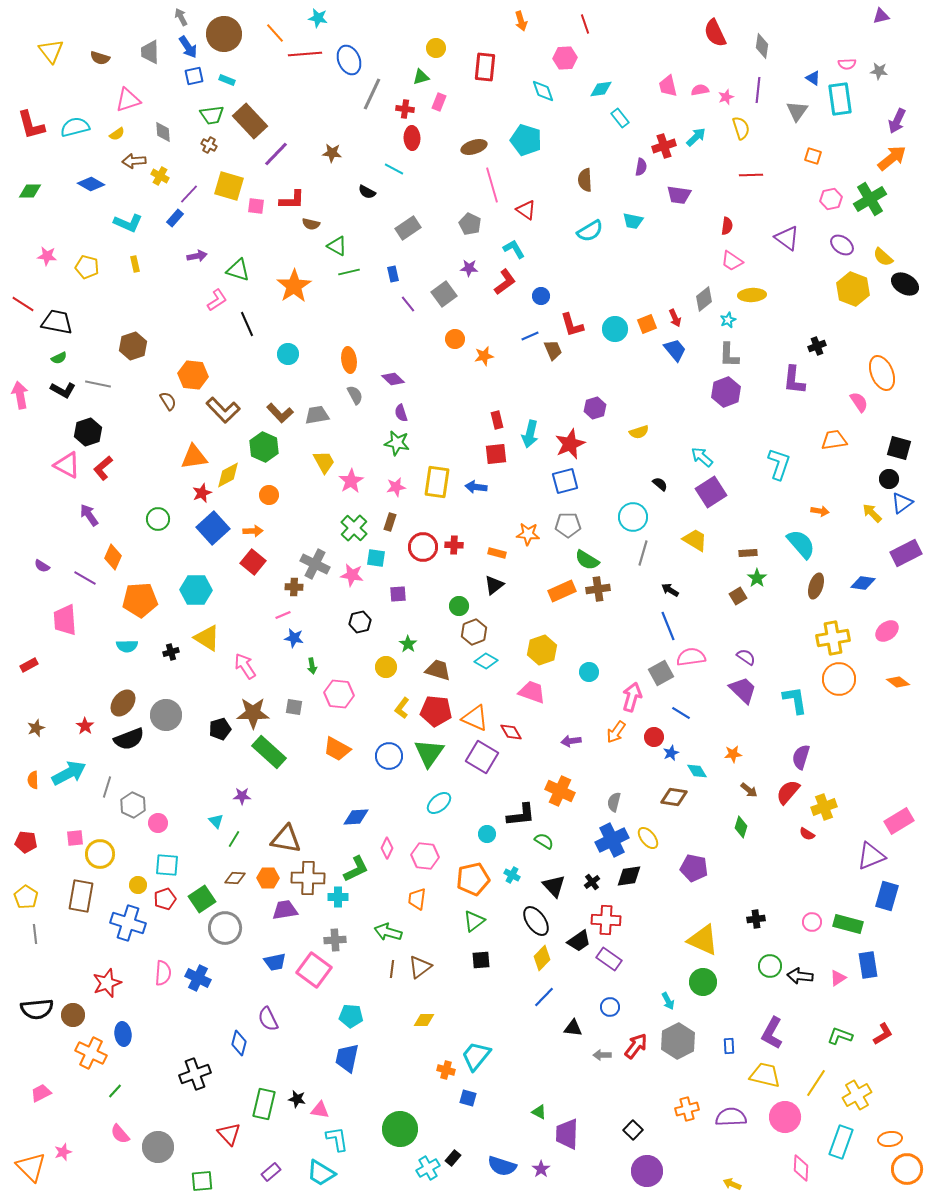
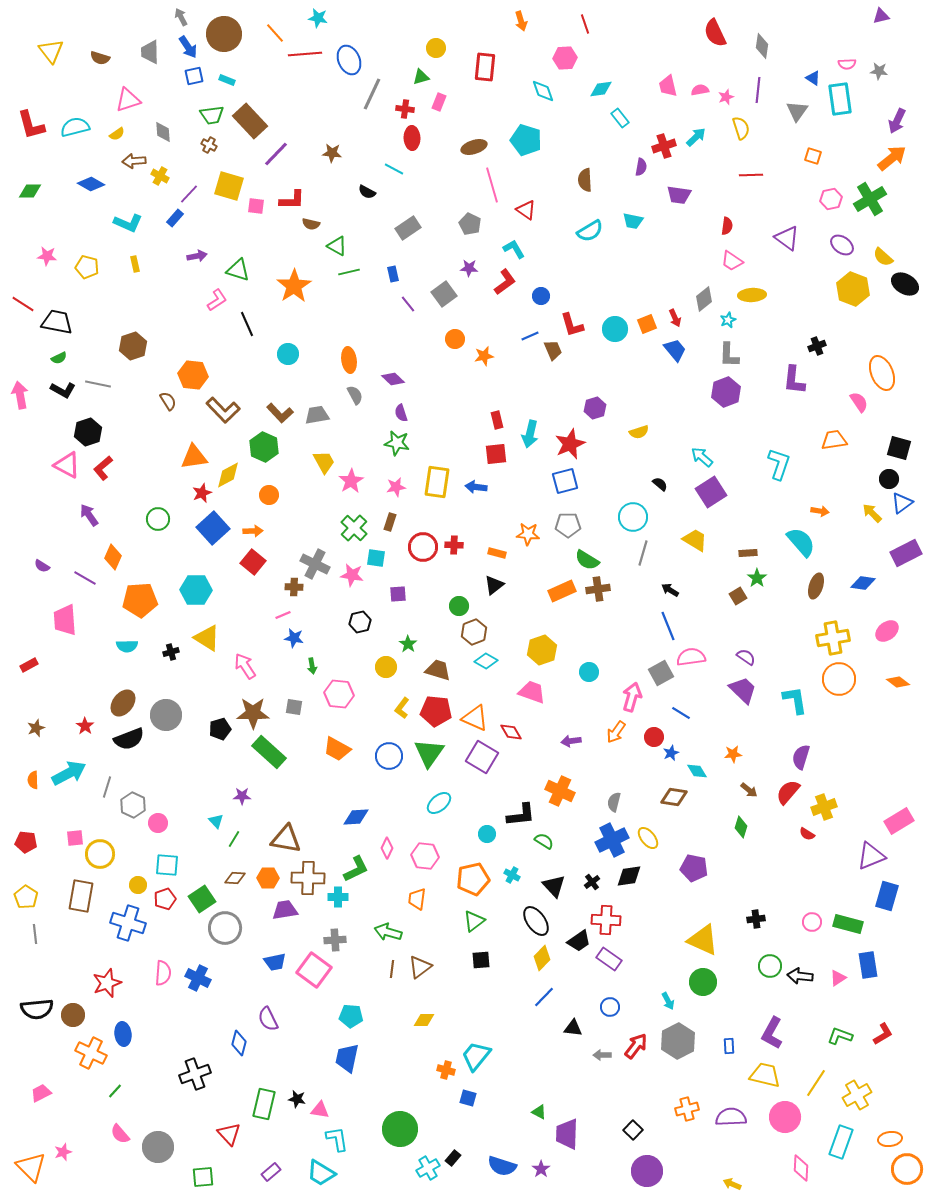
cyan semicircle at (801, 544): moved 2 px up
green square at (202, 1181): moved 1 px right, 4 px up
